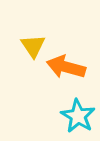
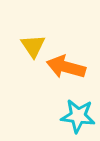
cyan star: rotated 24 degrees counterclockwise
